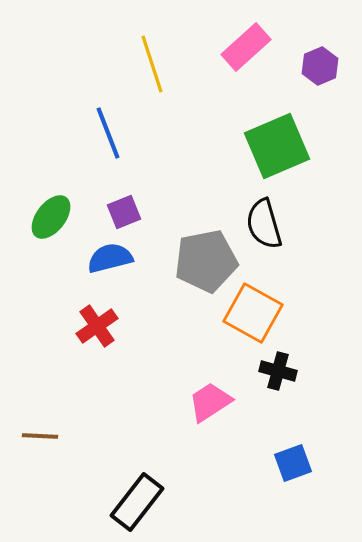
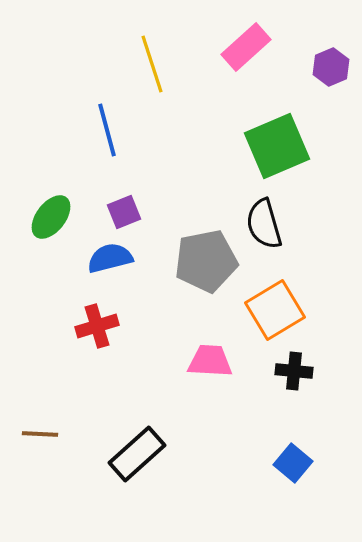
purple hexagon: moved 11 px right, 1 px down
blue line: moved 1 px left, 3 px up; rotated 6 degrees clockwise
orange square: moved 22 px right, 3 px up; rotated 30 degrees clockwise
red cross: rotated 18 degrees clockwise
black cross: moved 16 px right; rotated 9 degrees counterclockwise
pink trapezoid: moved 41 px up; rotated 36 degrees clockwise
brown line: moved 2 px up
blue square: rotated 30 degrees counterclockwise
black rectangle: moved 48 px up; rotated 10 degrees clockwise
